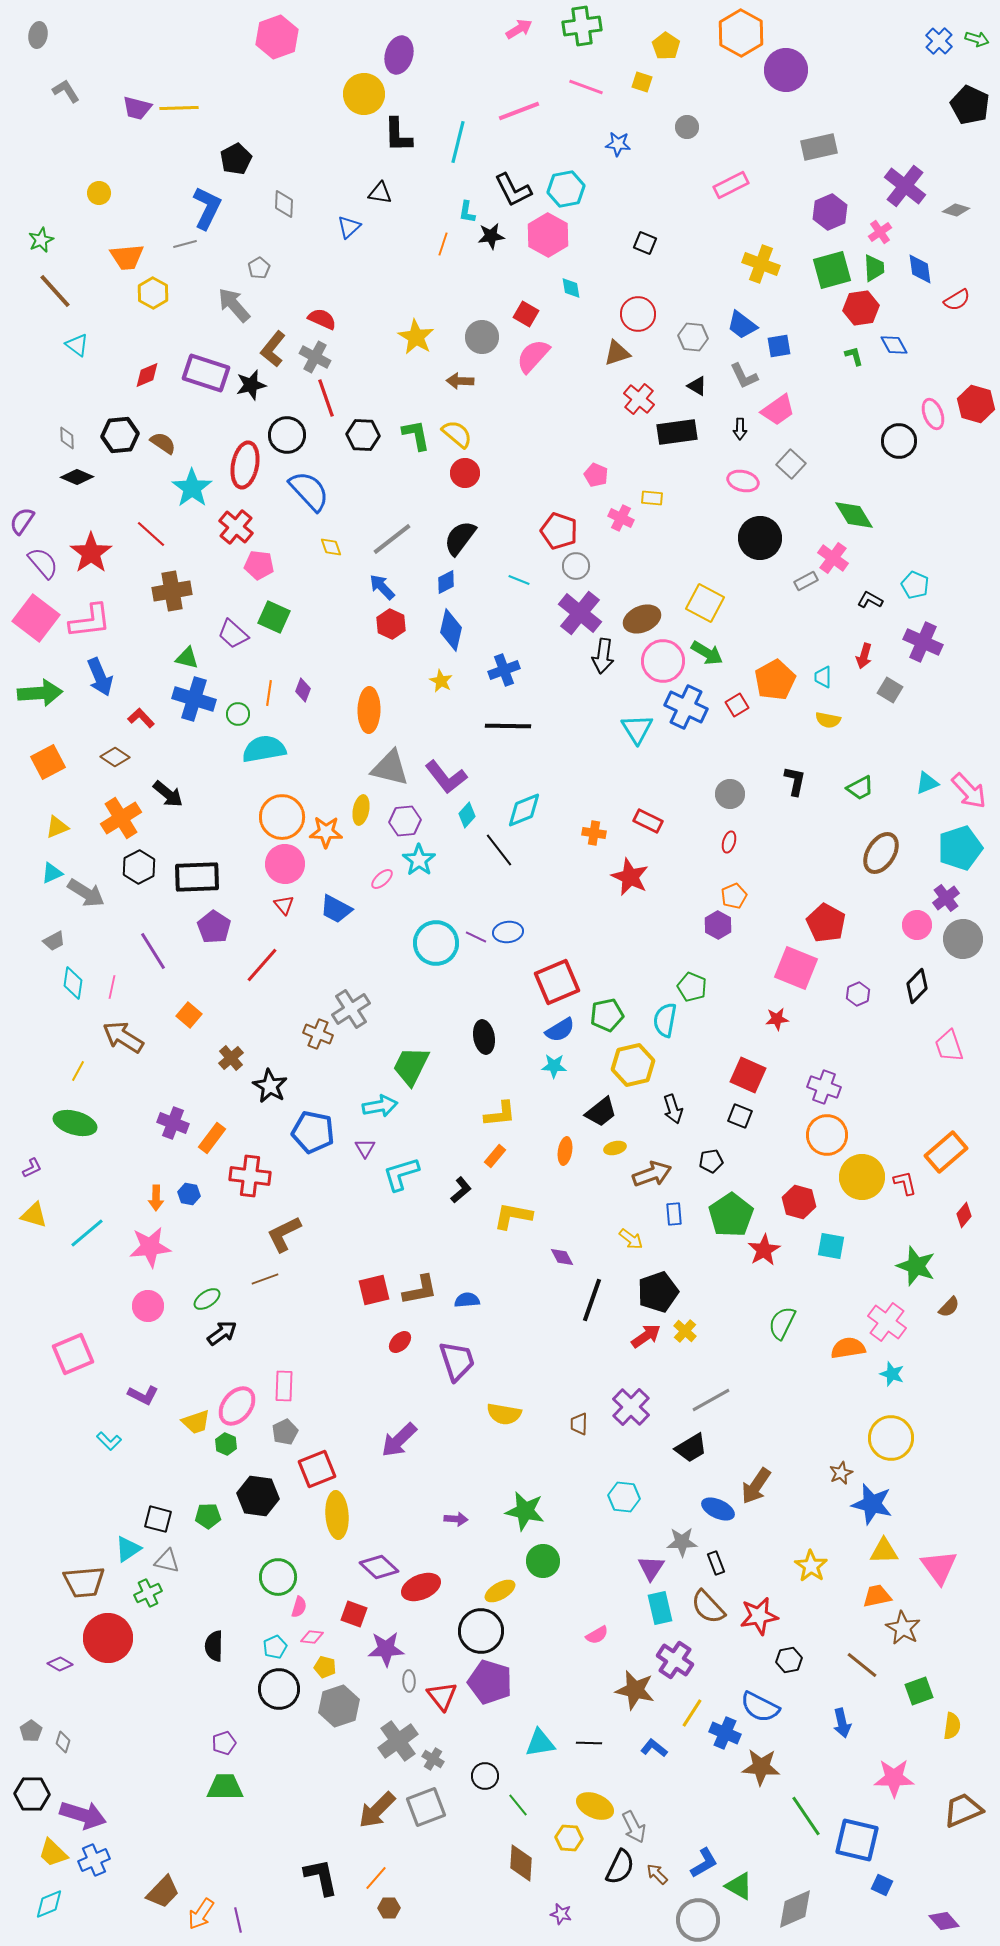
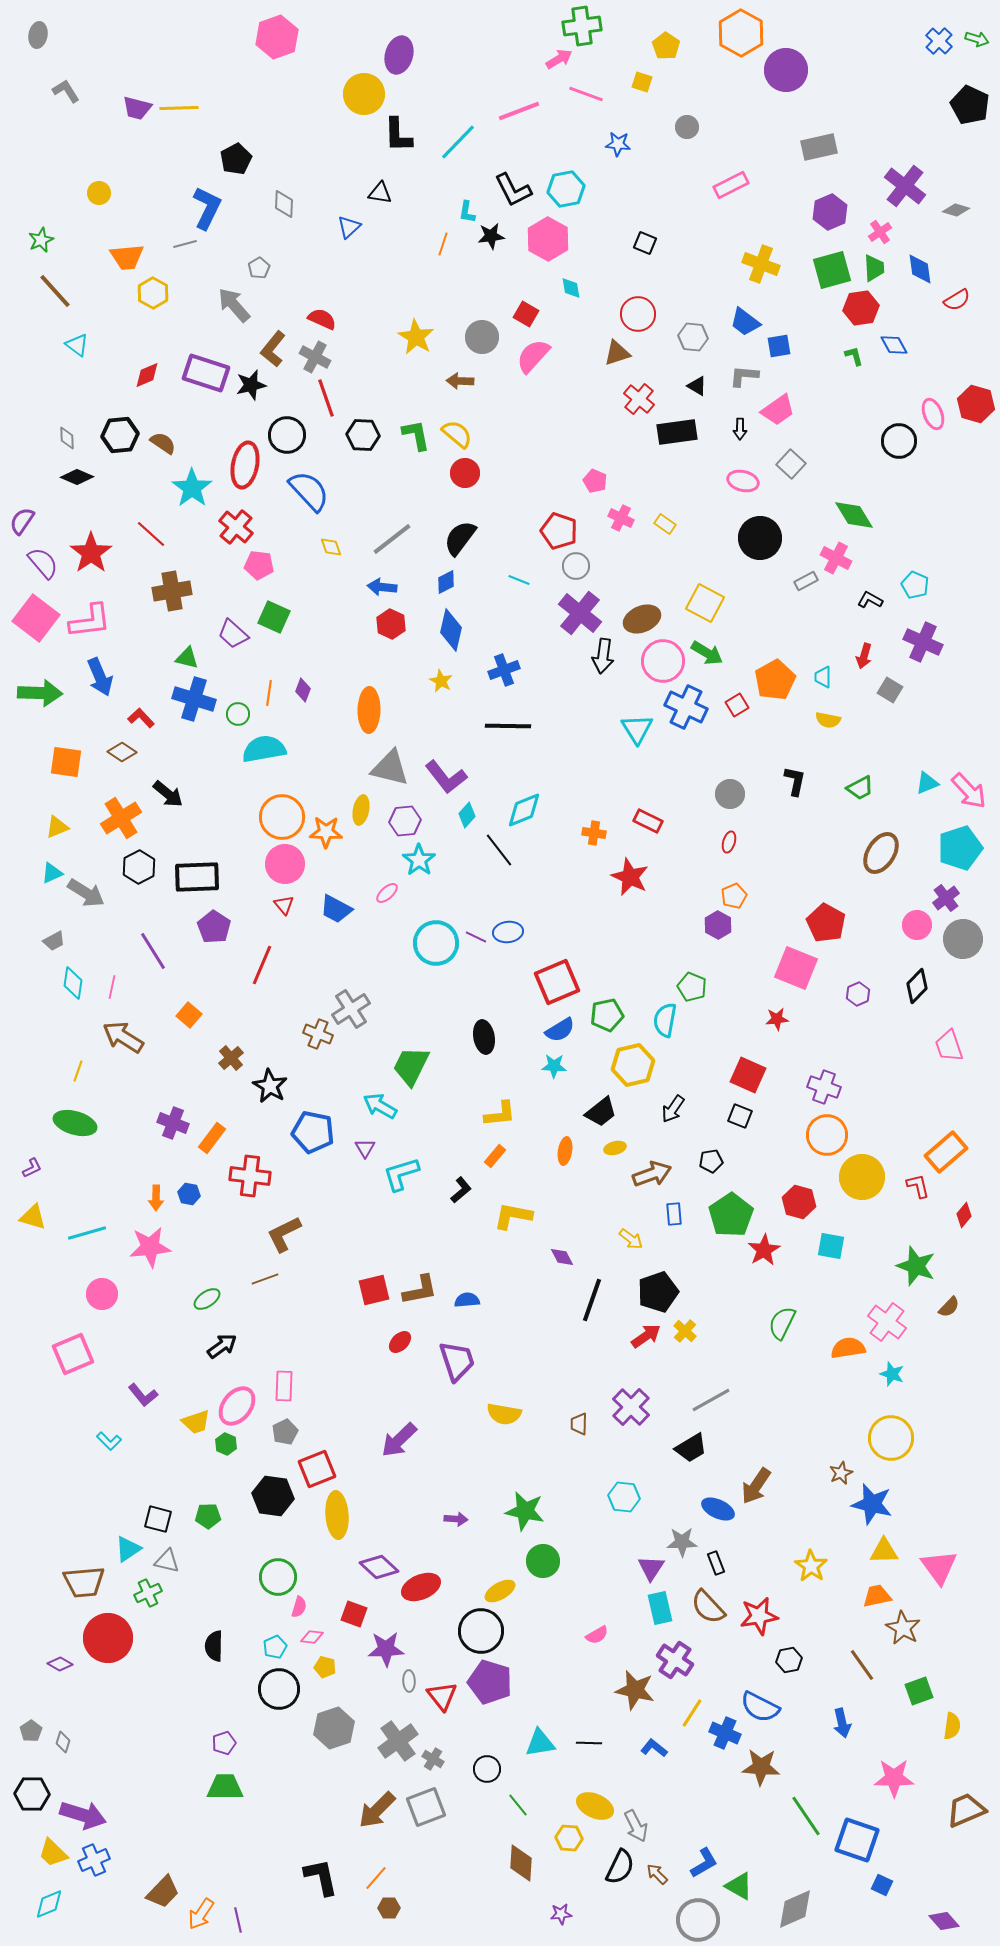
pink arrow at (519, 29): moved 40 px right, 30 px down
pink line at (586, 87): moved 7 px down
cyan line at (458, 142): rotated 30 degrees clockwise
pink hexagon at (548, 235): moved 4 px down
blue trapezoid at (742, 325): moved 3 px right, 3 px up
gray L-shape at (744, 376): rotated 120 degrees clockwise
pink pentagon at (596, 475): moved 1 px left, 6 px down
yellow rectangle at (652, 498): moved 13 px right, 26 px down; rotated 30 degrees clockwise
pink cross at (833, 558): moved 3 px right; rotated 8 degrees counterclockwise
blue arrow at (382, 587): rotated 40 degrees counterclockwise
green arrow at (40, 693): rotated 6 degrees clockwise
brown diamond at (115, 757): moved 7 px right, 5 px up
orange square at (48, 762): moved 18 px right; rotated 36 degrees clockwise
pink ellipse at (382, 879): moved 5 px right, 14 px down
red line at (262, 965): rotated 18 degrees counterclockwise
yellow line at (78, 1071): rotated 10 degrees counterclockwise
cyan arrow at (380, 1106): rotated 140 degrees counterclockwise
black arrow at (673, 1109): rotated 52 degrees clockwise
red L-shape at (905, 1183): moved 13 px right, 3 px down
yellow triangle at (34, 1215): moved 1 px left, 2 px down
cyan line at (87, 1233): rotated 24 degrees clockwise
pink circle at (148, 1306): moved 46 px left, 12 px up
black arrow at (222, 1333): moved 13 px down
purple L-shape at (143, 1395): rotated 24 degrees clockwise
black hexagon at (258, 1496): moved 15 px right
brown line at (862, 1665): rotated 16 degrees clockwise
gray hexagon at (339, 1706): moved 5 px left, 22 px down
black circle at (485, 1776): moved 2 px right, 7 px up
brown trapezoid at (963, 1810): moved 3 px right
gray arrow at (634, 1827): moved 2 px right, 1 px up
blue square at (857, 1840): rotated 6 degrees clockwise
purple star at (561, 1914): rotated 20 degrees counterclockwise
